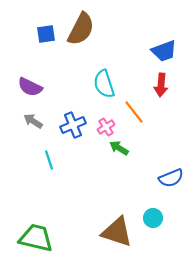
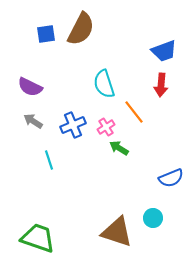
green trapezoid: moved 2 px right; rotated 6 degrees clockwise
